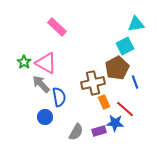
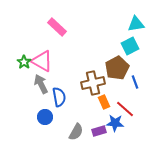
cyan square: moved 5 px right
pink triangle: moved 4 px left, 2 px up
gray arrow: rotated 18 degrees clockwise
